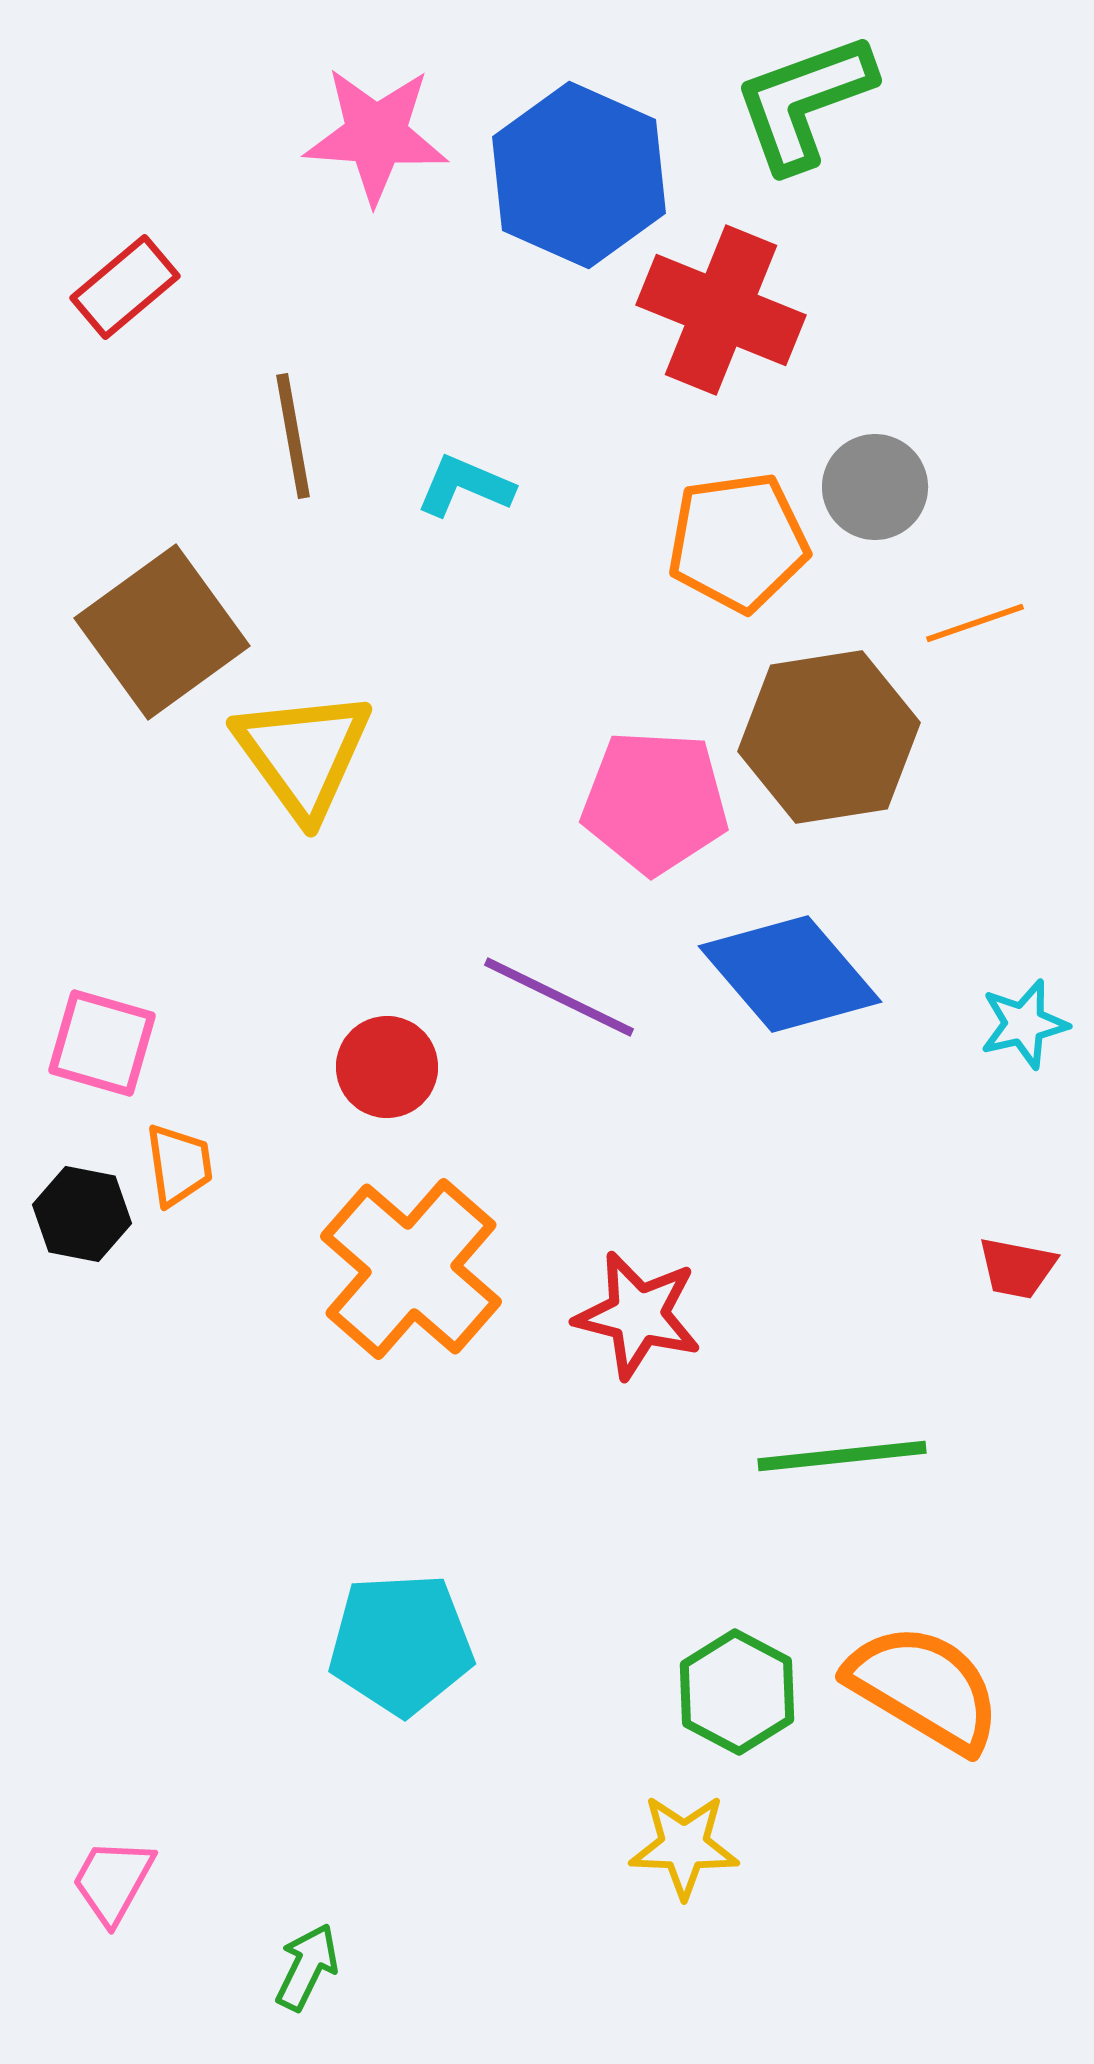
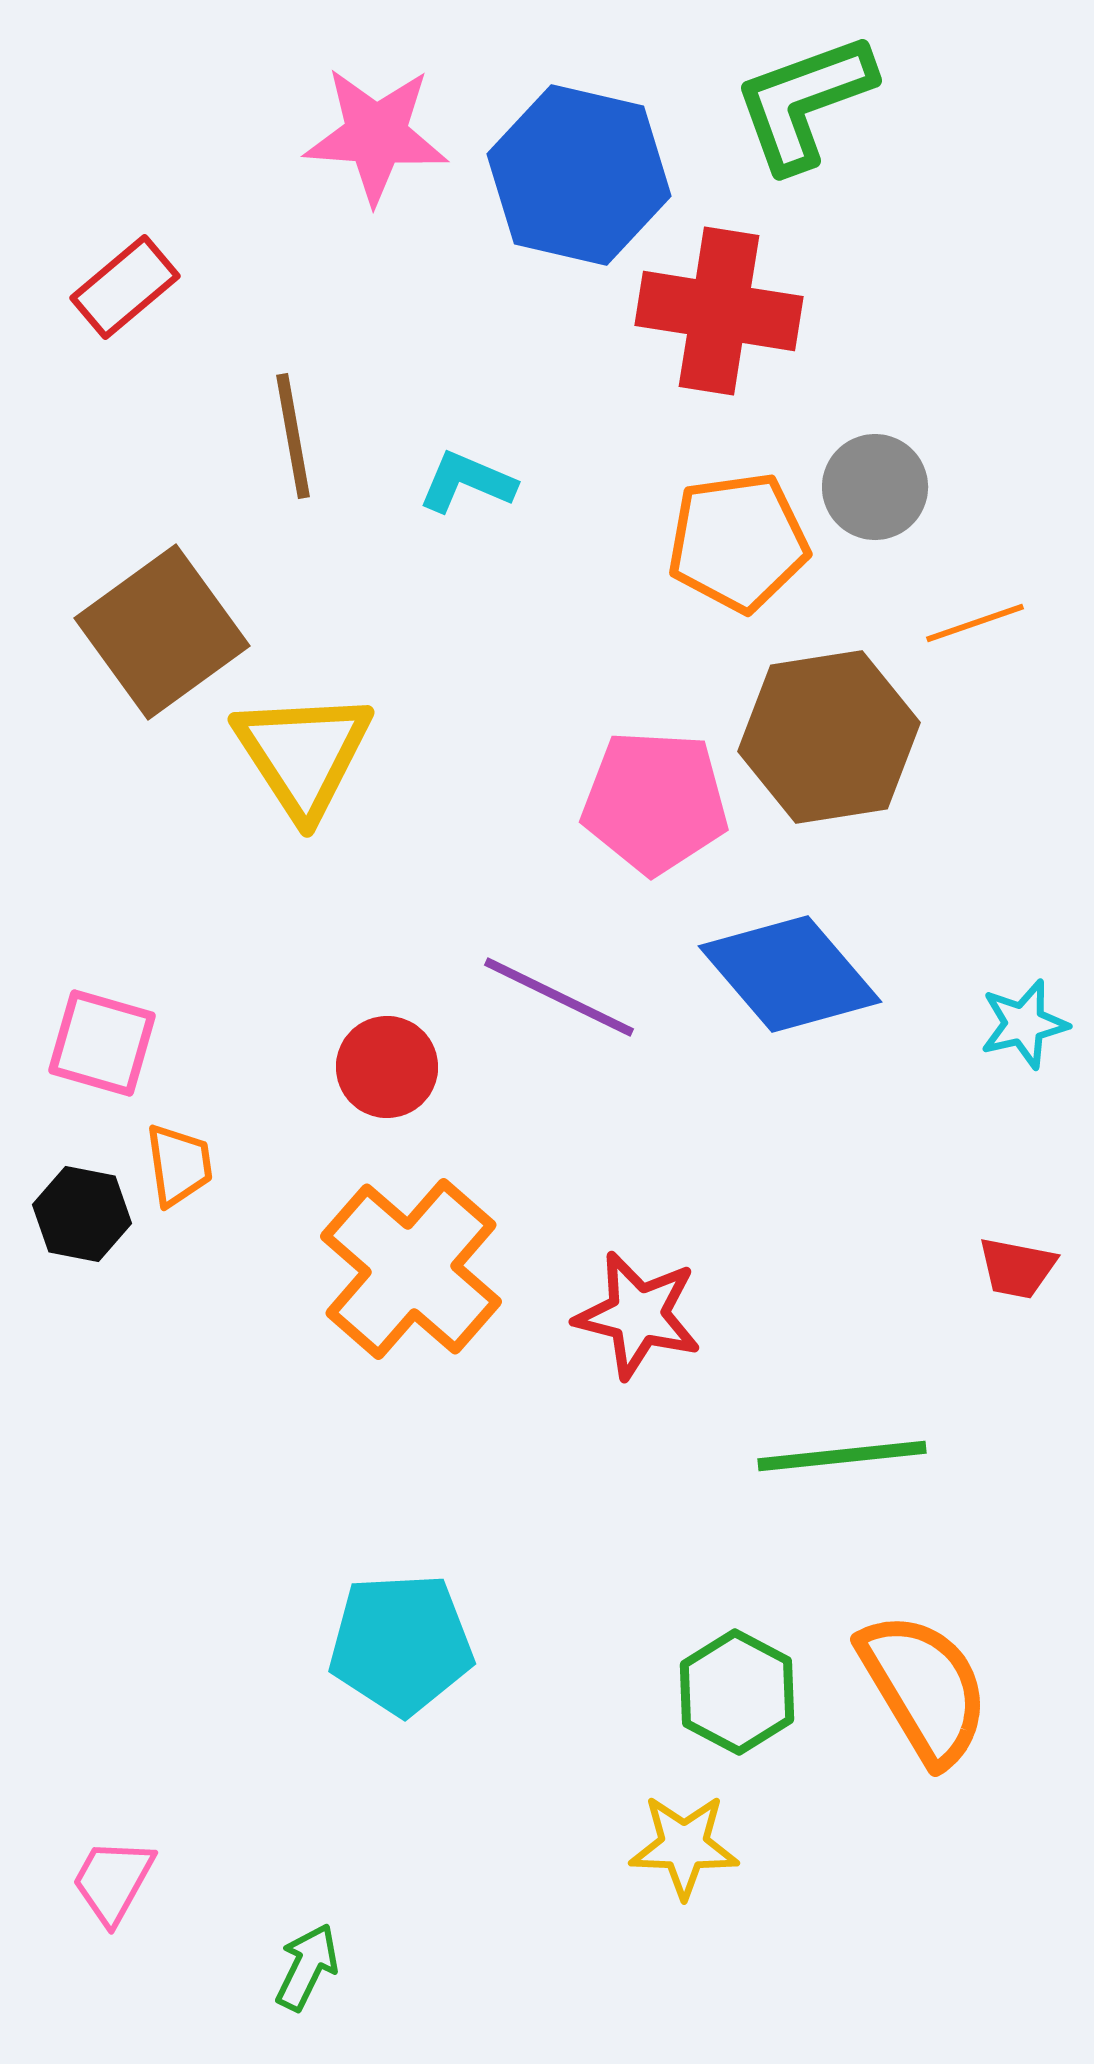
blue hexagon: rotated 11 degrees counterclockwise
red cross: moved 2 px left, 1 px down; rotated 13 degrees counterclockwise
cyan L-shape: moved 2 px right, 4 px up
yellow triangle: rotated 3 degrees clockwise
orange semicircle: rotated 28 degrees clockwise
